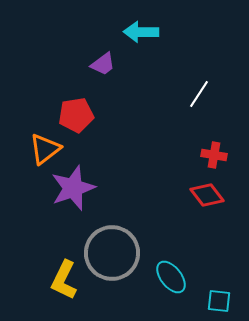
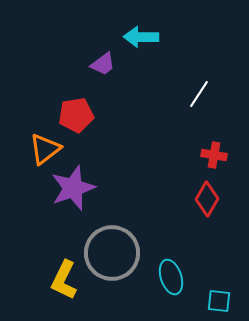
cyan arrow: moved 5 px down
red diamond: moved 4 px down; rotated 68 degrees clockwise
cyan ellipse: rotated 20 degrees clockwise
